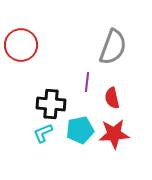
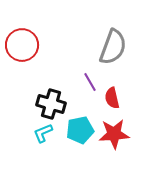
red circle: moved 1 px right
purple line: moved 3 px right; rotated 36 degrees counterclockwise
black cross: rotated 12 degrees clockwise
